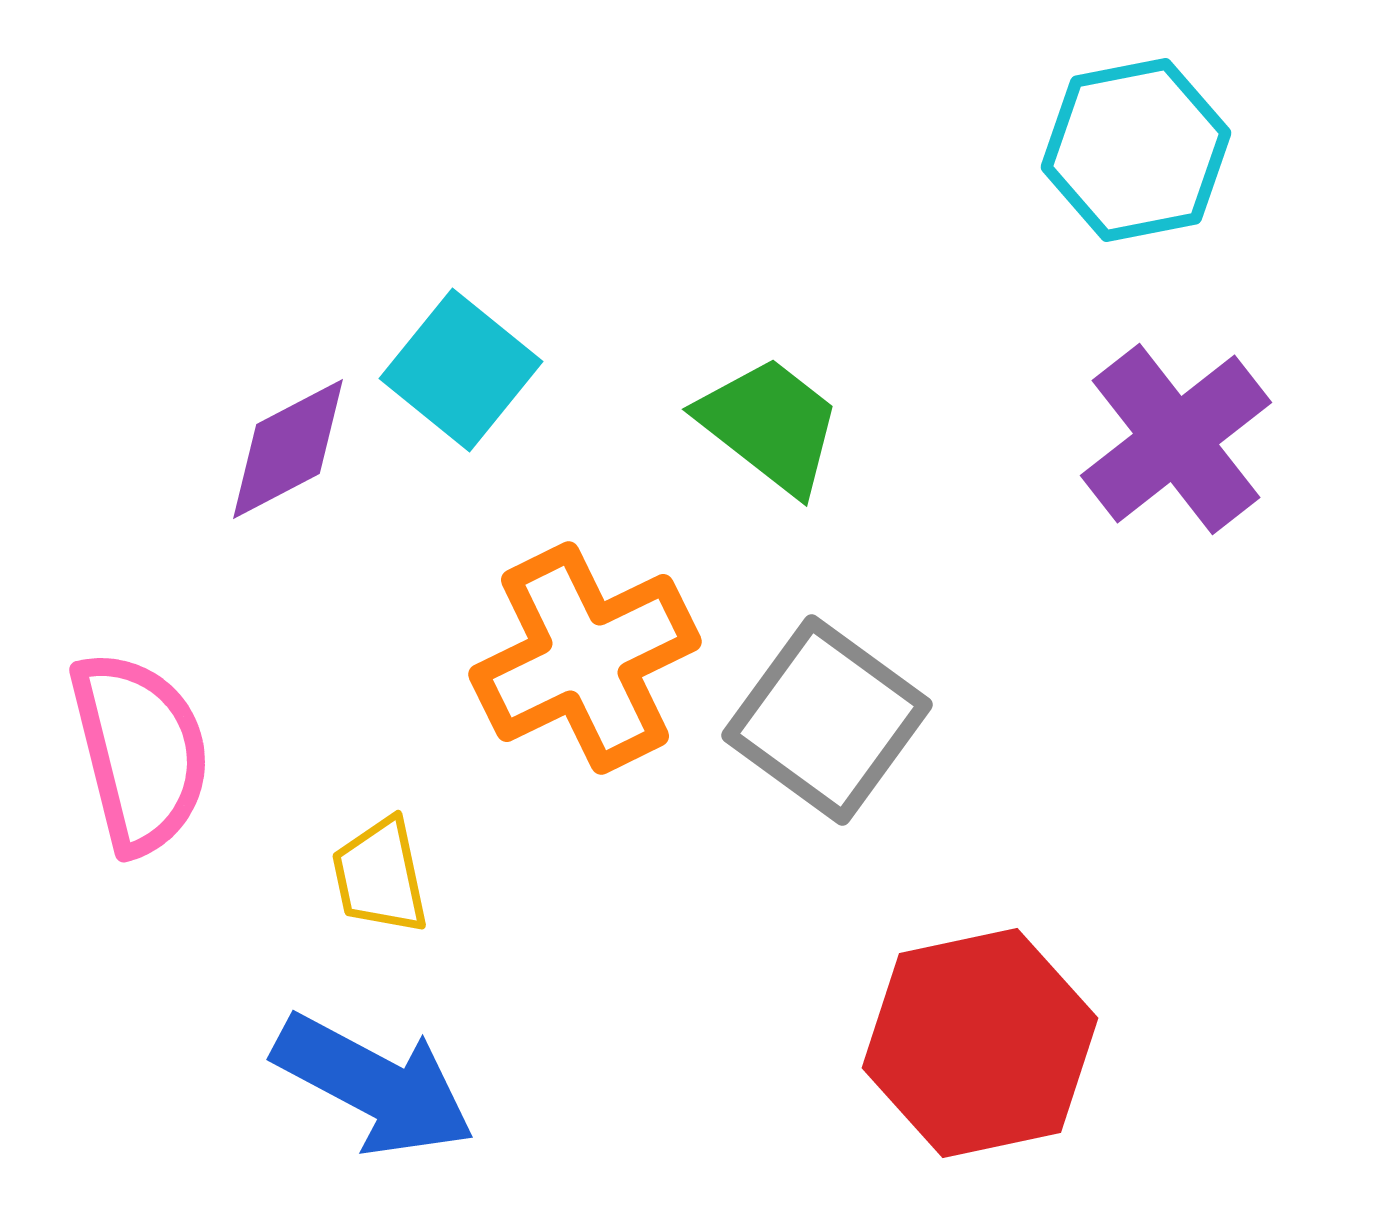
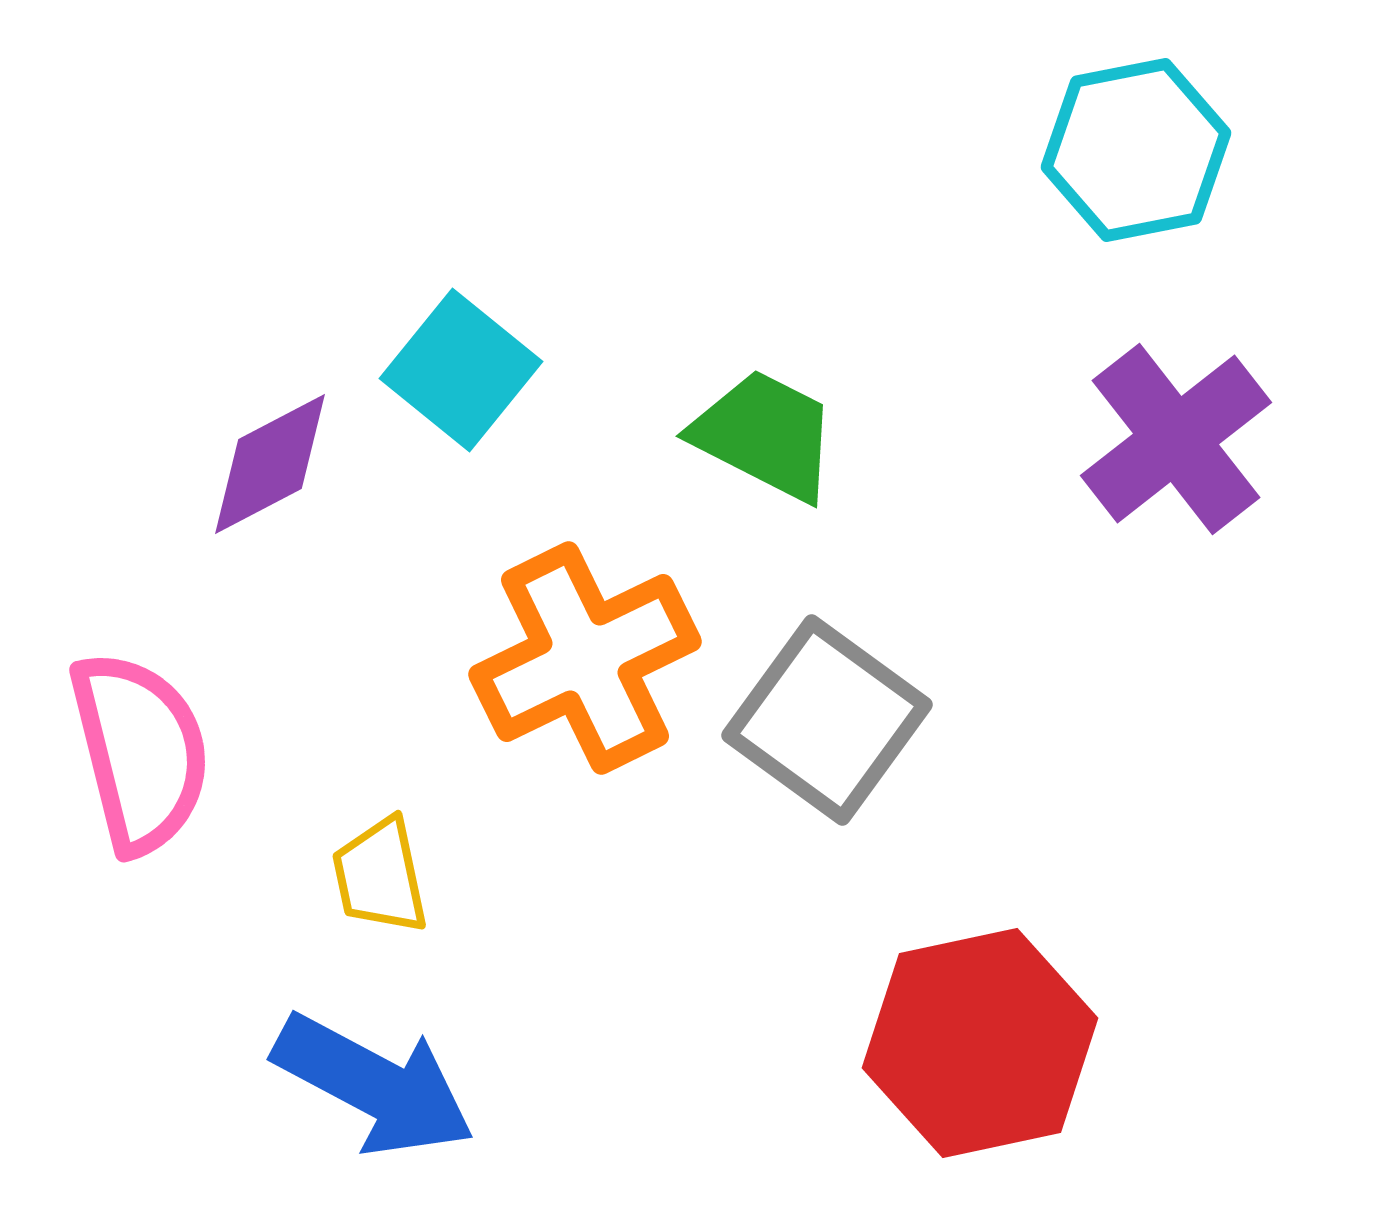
green trapezoid: moved 5 px left, 10 px down; rotated 11 degrees counterclockwise
purple diamond: moved 18 px left, 15 px down
